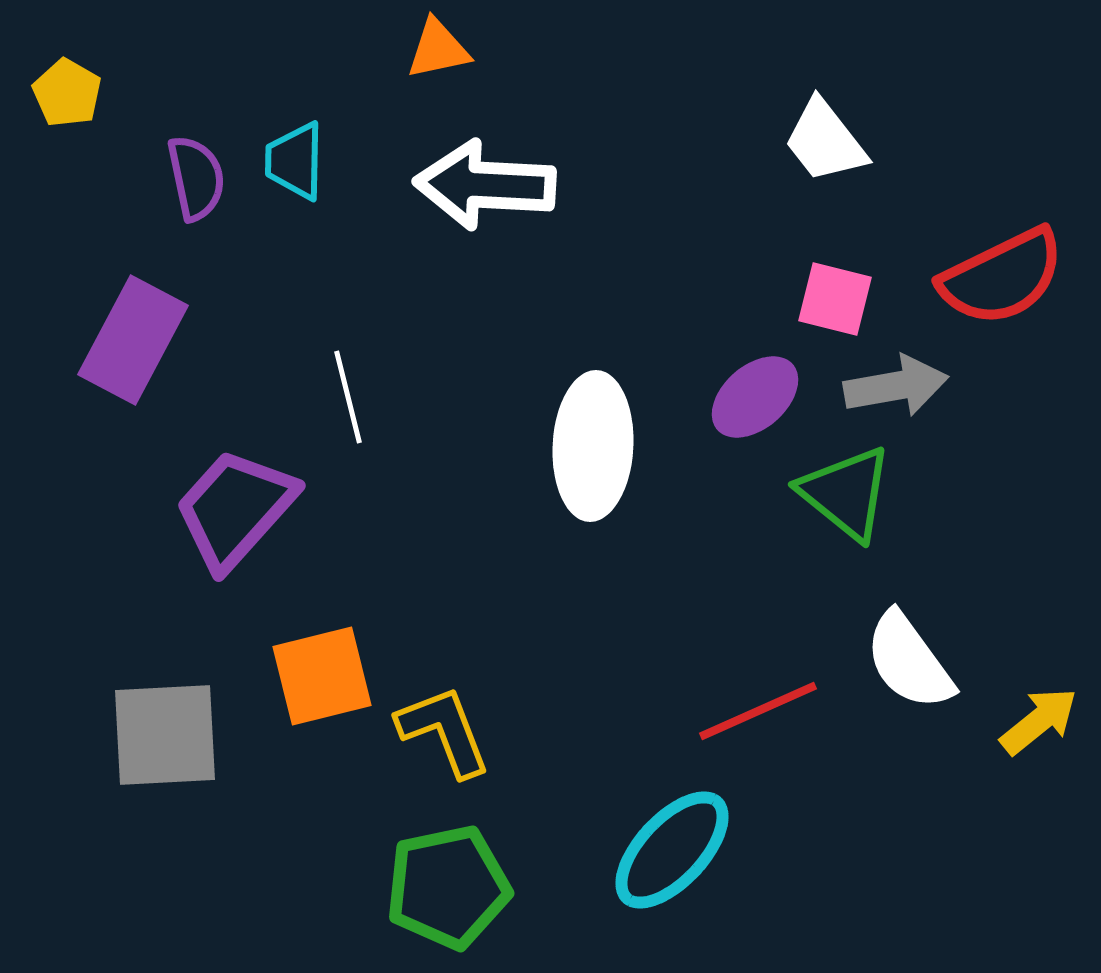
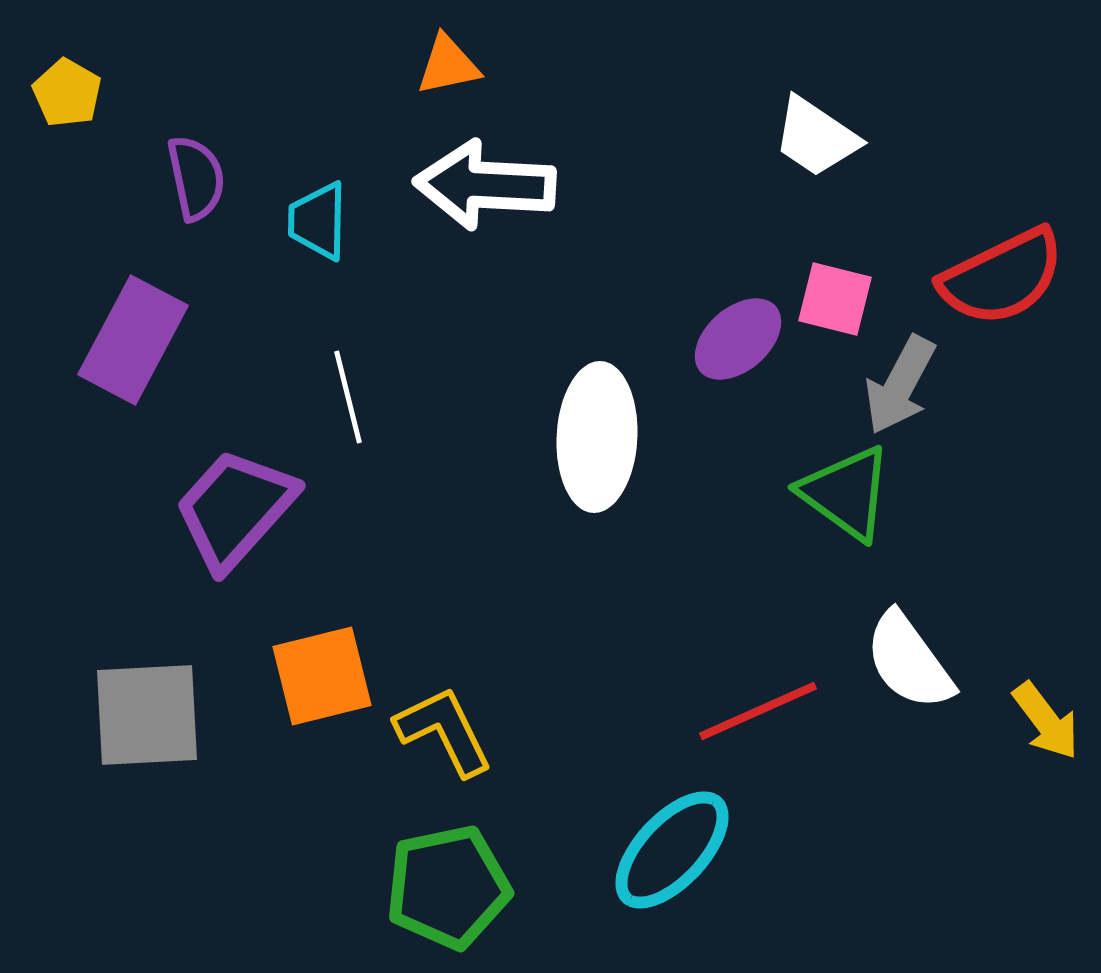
orange triangle: moved 10 px right, 16 px down
white trapezoid: moved 9 px left, 4 px up; rotated 18 degrees counterclockwise
cyan trapezoid: moved 23 px right, 60 px down
gray arrow: moved 4 px right, 1 px up; rotated 128 degrees clockwise
purple ellipse: moved 17 px left, 58 px up
white ellipse: moved 4 px right, 9 px up
green triangle: rotated 3 degrees counterclockwise
yellow arrow: moved 7 px right; rotated 92 degrees clockwise
yellow L-shape: rotated 5 degrees counterclockwise
gray square: moved 18 px left, 20 px up
